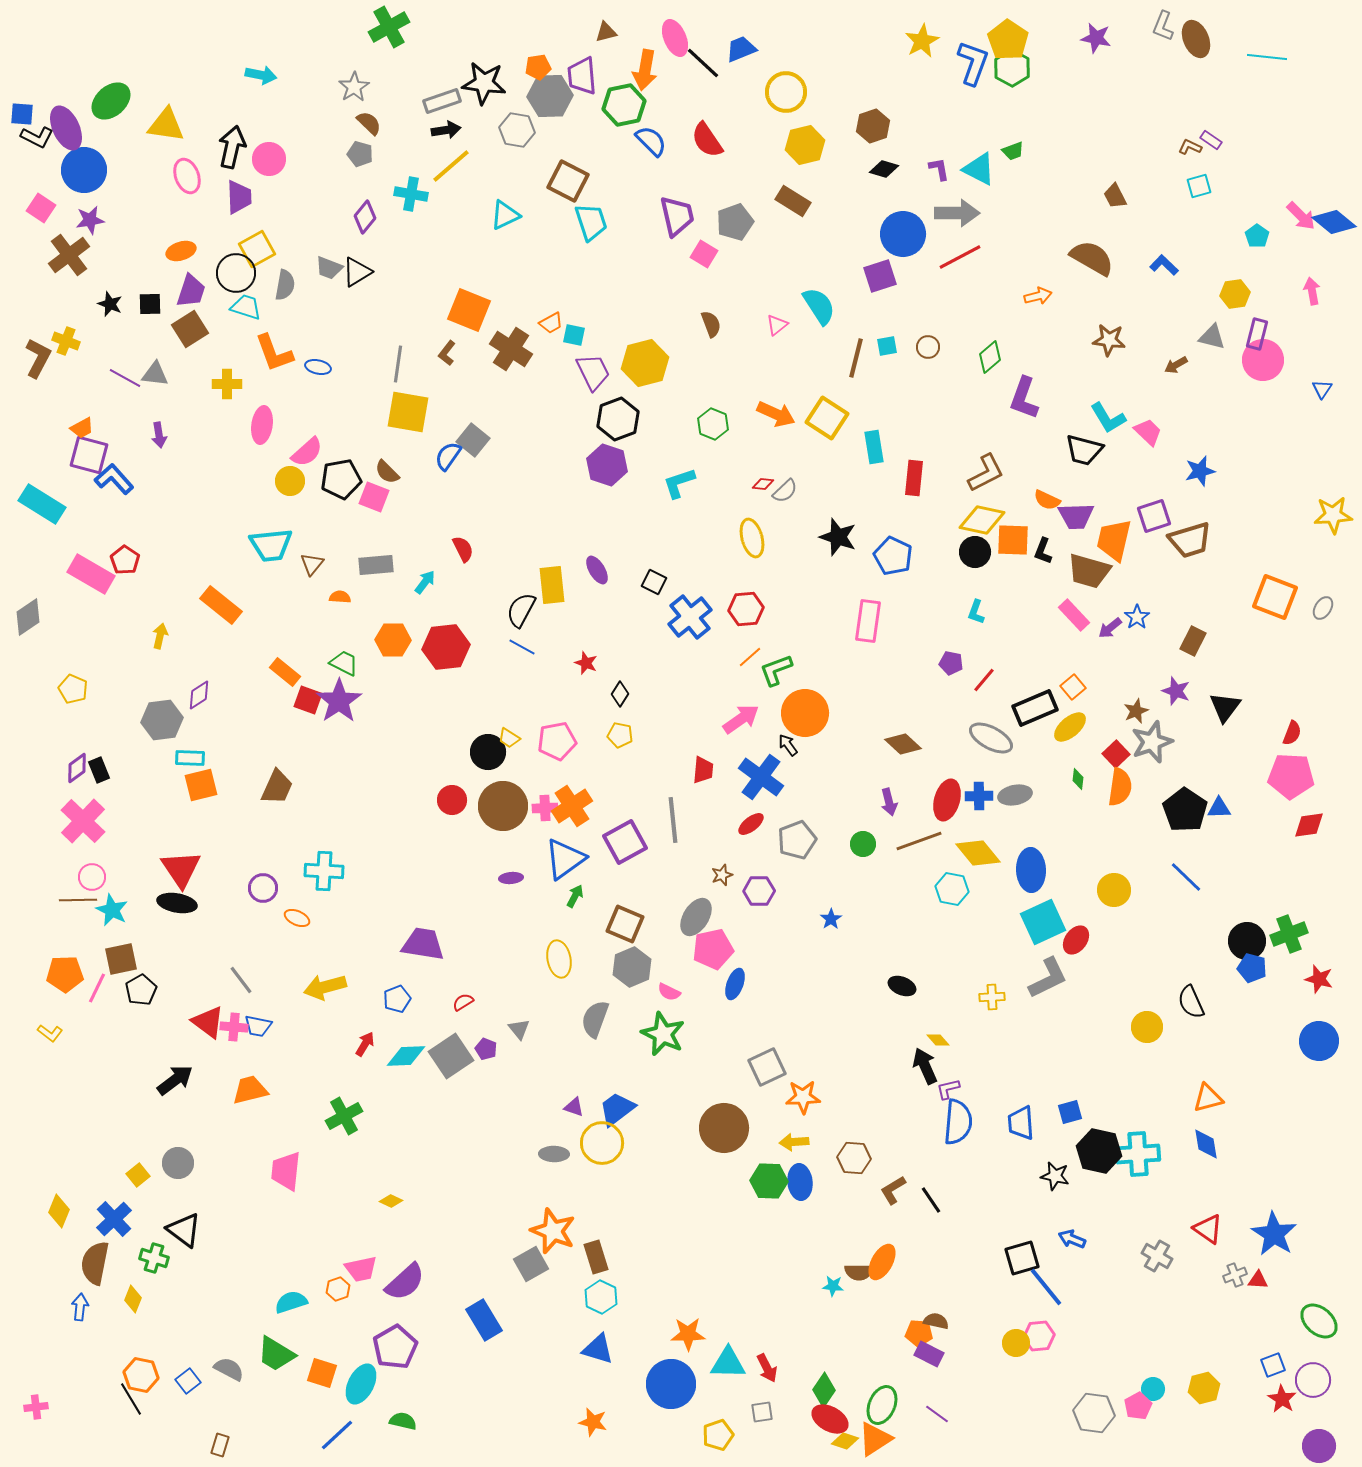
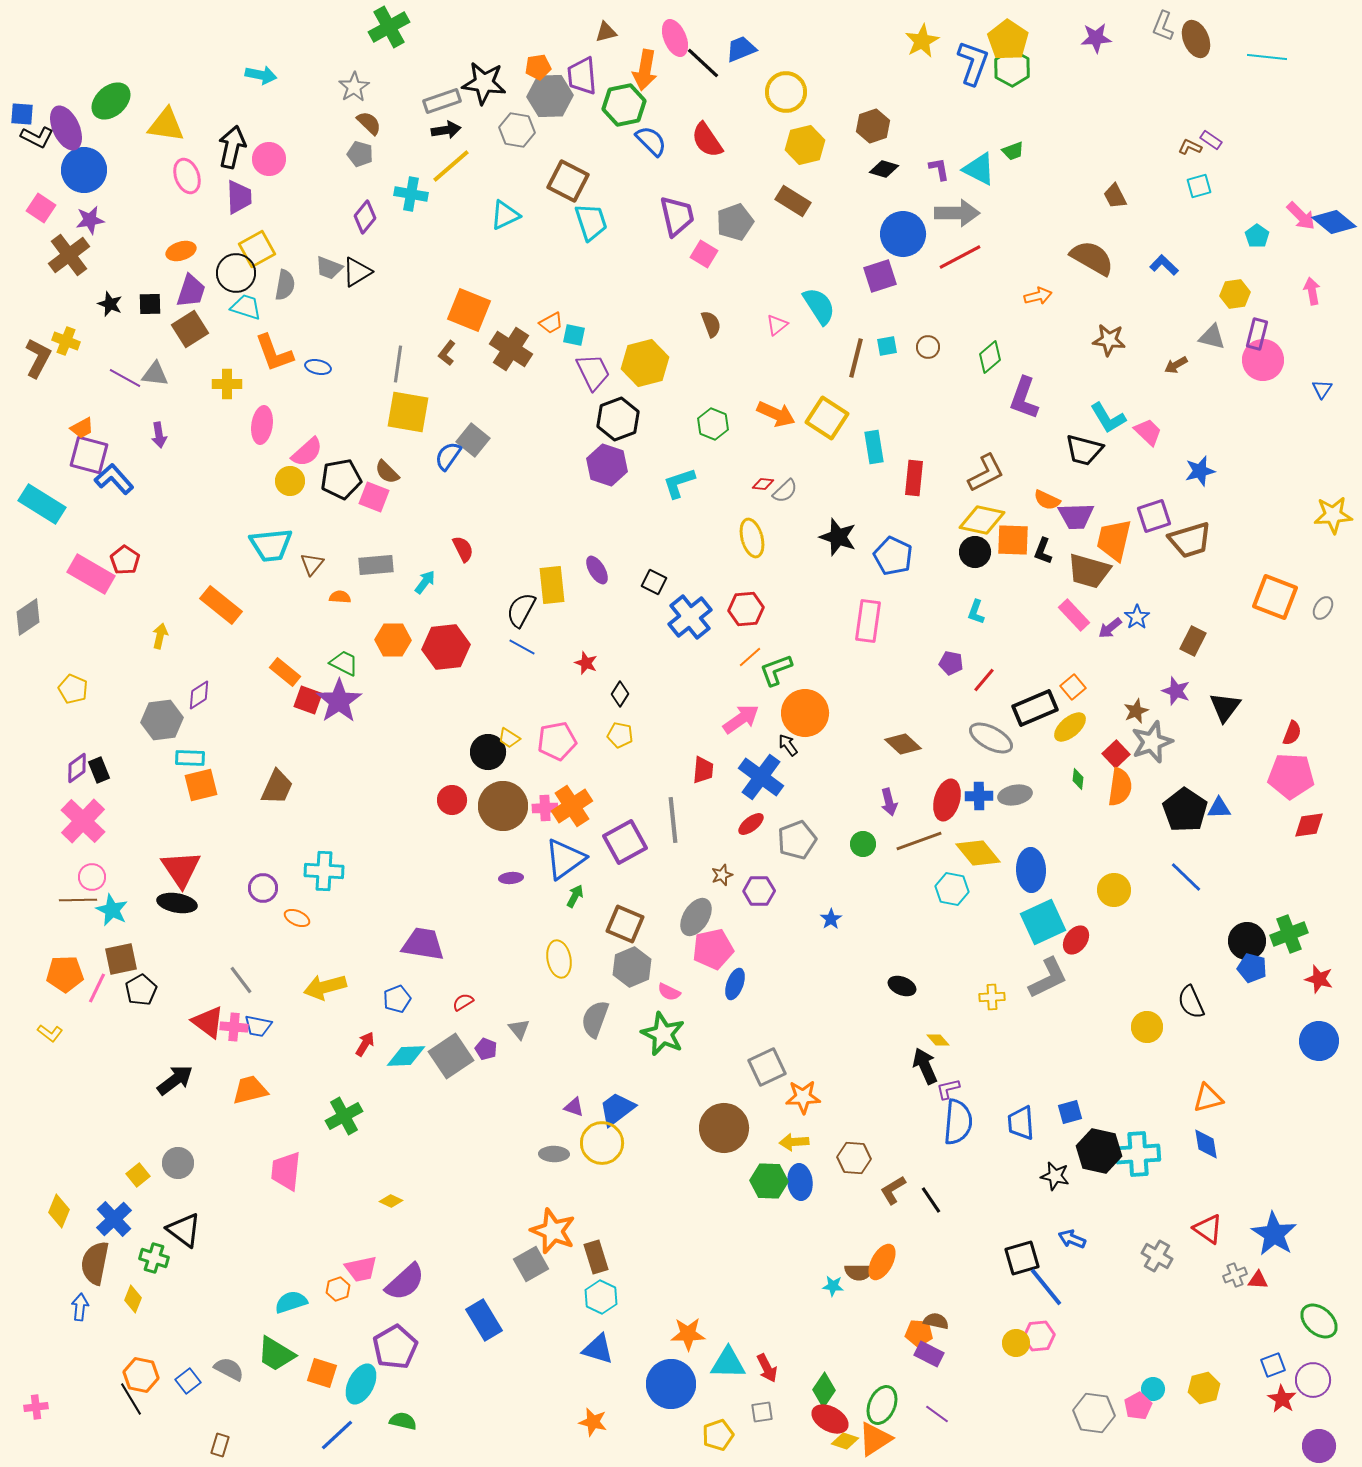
purple star at (1096, 38): rotated 16 degrees counterclockwise
